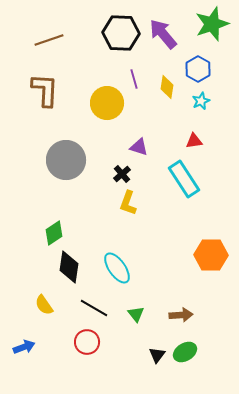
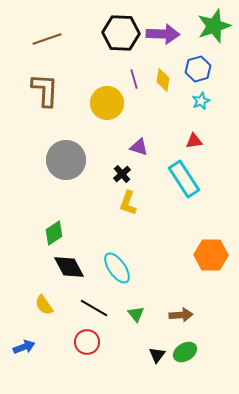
green star: moved 2 px right, 2 px down
purple arrow: rotated 132 degrees clockwise
brown line: moved 2 px left, 1 px up
blue hexagon: rotated 15 degrees clockwise
yellow diamond: moved 4 px left, 7 px up
black diamond: rotated 36 degrees counterclockwise
